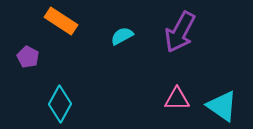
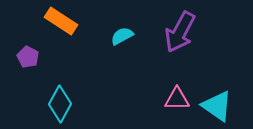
cyan triangle: moved 5 px left
